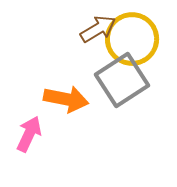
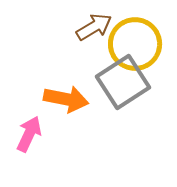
brown arrow: moved 4 px left, 2 px up
yellow circle: moved 3 px right, 5 px down
gray square: moved 1 px right, 2 px down
